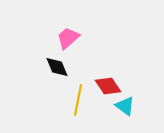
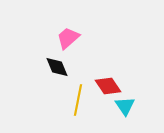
cyan triangle: rotated 20 degrees clockwise
